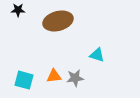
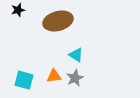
black star: rotated 16 degrees counterclockwise
cyan triangle: moved 21 px left; rotated 14 degrees clockwise
gray star: rotated 18 degrees counterclockwise
